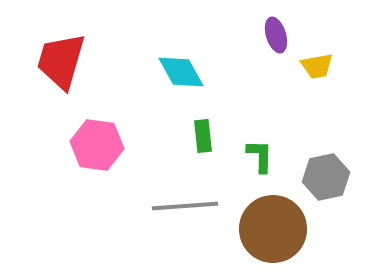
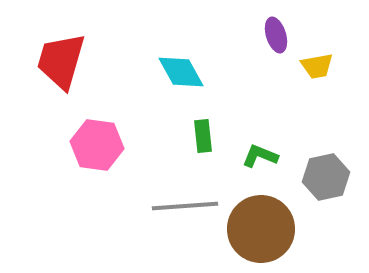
green L-shape: rotated 69 degrees counterclockwise
brown circle: moved 12 px left
